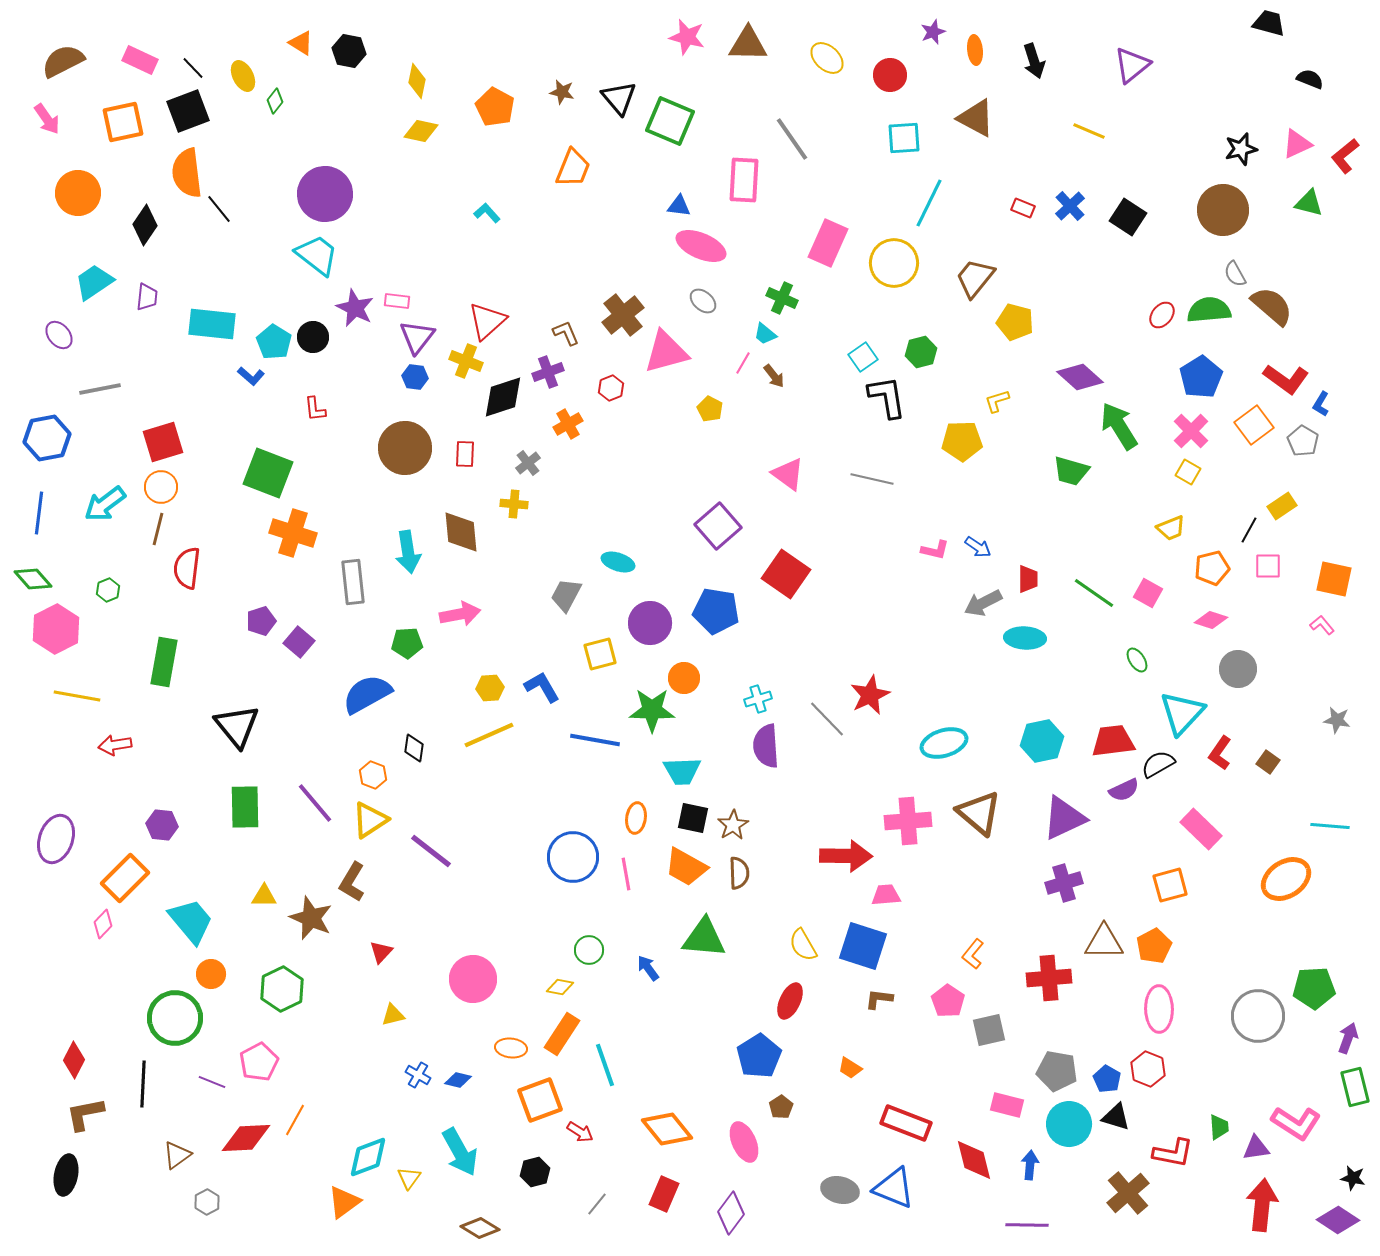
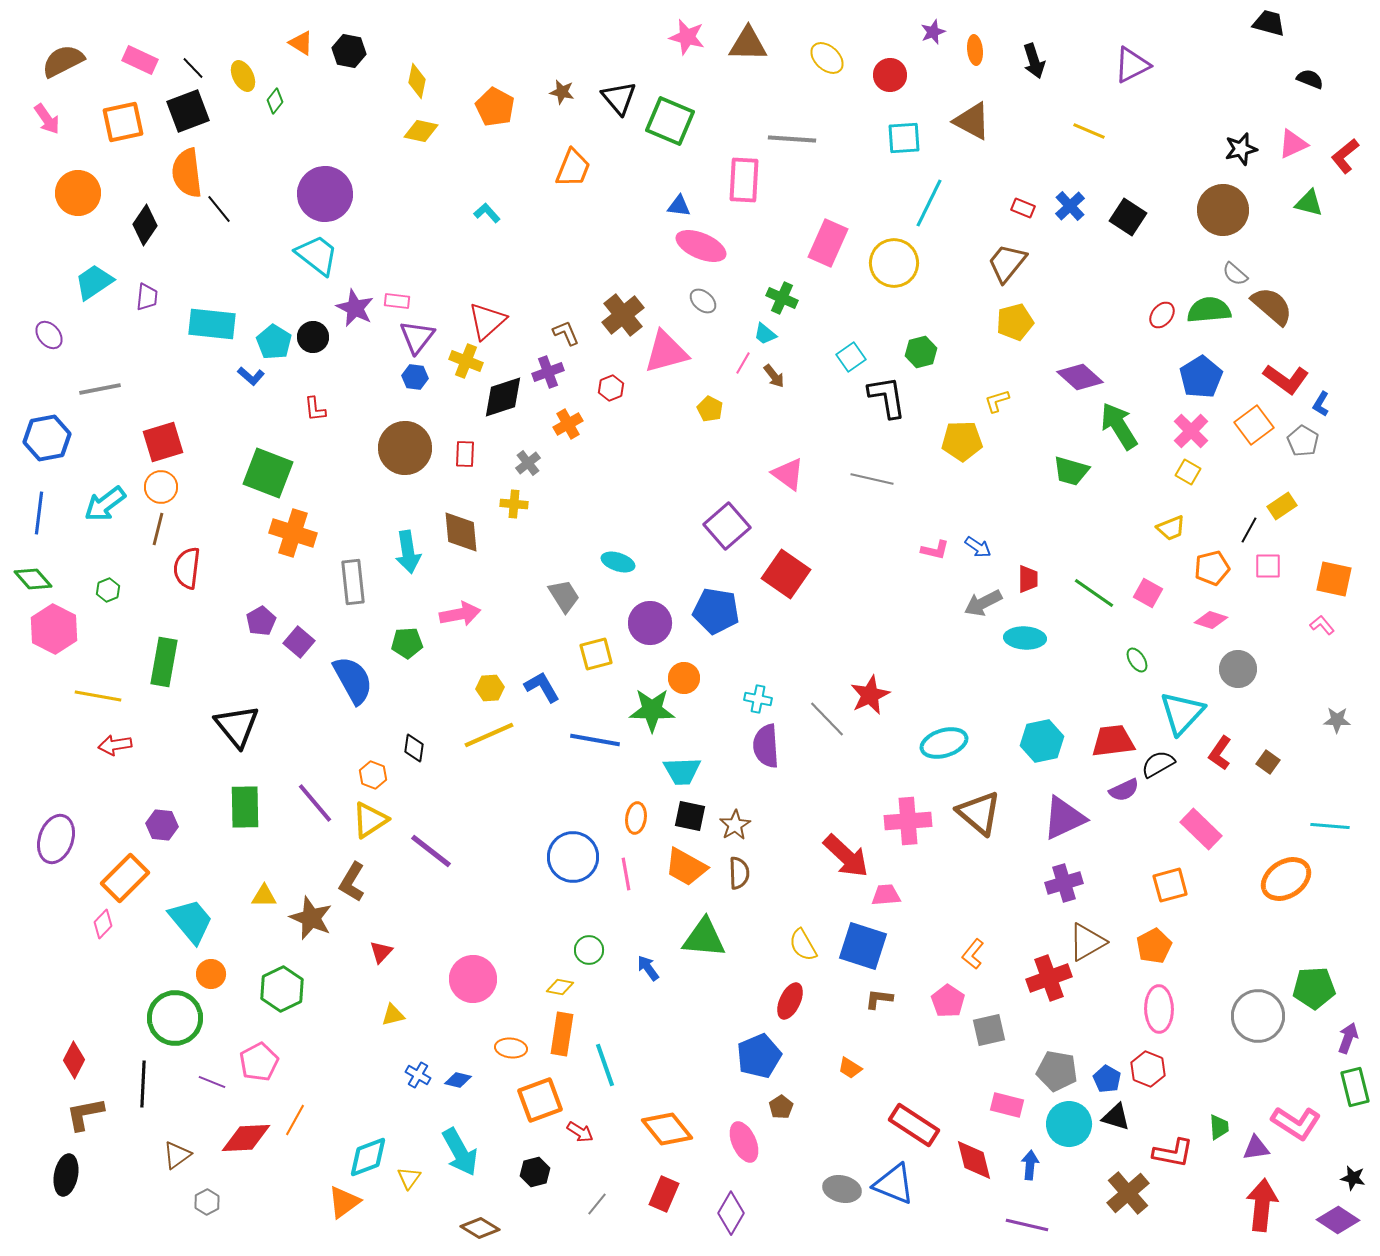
purple triangle at (1132, 65): rotated 12 degrees clockwise
brown triangle at (976, 118): moved 4 px left, 3 px down
gray line at (792, 139): rotated 51 degrees counterclockwise
pink triangle at (1297, 144): moved 4 px left
gray semicircle at (1235, 274): rotated 20 degrees counterclockwise
brown trapezoid at (975, 278): moved 32 px right, 15 px up
yellow pentagon at (1015, 322): rotated 30 degrees counterclockwise
purple ellipse at (59, 335): moved 10 px left
cyan square at (863, 357): moved 12 px left
purple square at (718, 526): moved 9 px right
gray trapezoid at (566, 595): moved 2 px left, 1 px down; rotated 120 degrees clockwise
purple pentagon at (261, 621): rotated 12 degrees counterclockwise
pink hexagon at (56, 629): moved 2 px left; rotated 6 degrees counterclockwise
yellow square at (600, 654): moved 4 px left
blue semicircle at (367, 694): moved 14 px left, 14 px up; rotated 90 degrees clockwise
yellow line at (77, 696): moved 21 px right
cyan cross at (758, 699): rotated 28 degrees clockwise
gray star at (1337, 720): rotated 8 degrees counterclockwise
black square at (693, 818): moved 3 px left, 2 px up
brown star at (733, 825): moved 2 px right
red arrow at (846, 856): rotated 42 degrees clockwise
brown triangle at (1104, 942): moved 17 px left; rotated 30 degrees counterclockwise
red cross at (1049, 978): rotated 15 degrees counterclockwise
orange rectangle at (562, 1034): rotated 24 degrees counterclockwise
blue pentagon at (759, 1056): rotated 9 degrees clockwise
red rectangle at (906, 1123): moved 8 px right, 2 px down; rotated 12 degrees clockwise
blue triangle at (894, 1188): moved 4 px up
gray ellipse at (840, 1190): moved 2 px right, 1 px up
purple diamond at (731, 1213): rotated 6 degrees counterclockwise
purple line at (1027, 1225): rotated 12 degrees clockwise
